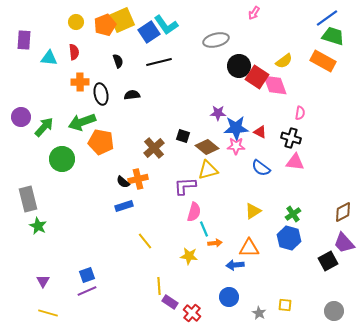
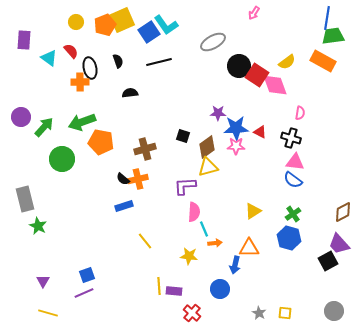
blue line at (327, 18): rotated 45 degrees counterclockwise
green trapezoid at (333, 36): rotated 25 degrees counterclockwise
gray ellipse at (216, 40): moved 3 px left, 2 px down; rotated 15 degrees counterclockwise
red semicircle at (74, 52): moved 3 px left, 1 px up; rotated 35 degrees counterclockwise
cyan triangle at (49, 58): rotated 30 degrees clockwise
yellow semicircle at (284, 61): moved 3 px right, 1 px down
red square at (257, 77): moved 2 px up
black ellipse at (101, 94): moved 11 px left, 26 px up
black semicircle at (132, 95): moved 2 px left, 2 px up
brown diamond at (207, 147): rotated 75 degrees counterclockwise
brown cross at (154, 148): moved 9 px left, 1 px down; rotated 25 degrees clockwise
blue semicircle at (261, 168): moved 32 px right, 12 px down
yellow triangle at (208, 170): moved 3 px up
black semicircle at (123, 182): moved 3 px up
gray rectangle at (28, 199): moved 3 px left
pink semicircle at (194, 212): rotated 12 degrees counterclockwise
purple trapezoid at (344, 243): moved 5 px left, 1 px down
blue arrow at (235, 265): rotated 72 degrees counterclockwise
purple line at (87, 291): moved 3 px left, 2 px down
blue circle at (229, 297): moved 9 px left, 8 px up
purple rectangle at (170, 302): moved 4 px right, 11 px up; rotated 28 degrees counterclockwise
yellow square at (285, 305): moved 8 px down
